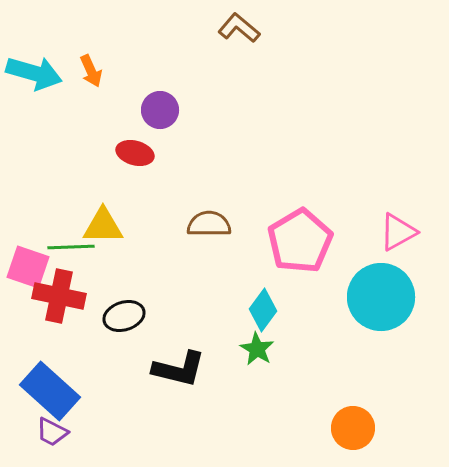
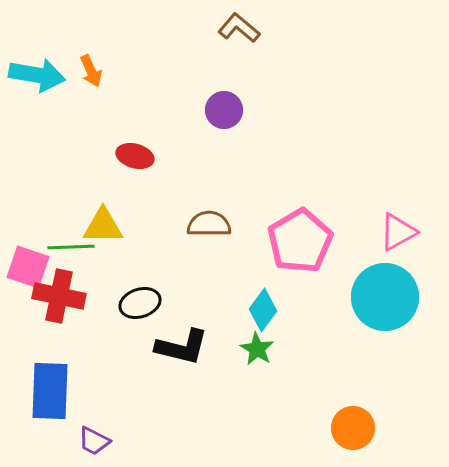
cyan arrow: moved 3 px right, 2 px down; rotated 6 degrees counterclockwise
purple circle: moved 64 px right
red ellipse: moved 3 px down
cyan circle: moved 4 px right
black ellipse: moved 16 px right, 13 px up
black L-shape: moved 3 px right, 22 px up
blue rectangle: rotated 50 degrees clockwise
purple trapezoid: moved 42 px right, 9 px down
